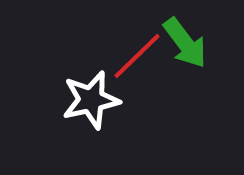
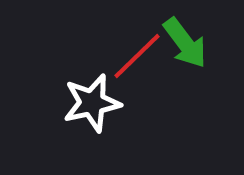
white star: moved 1 px right, 3 px down
